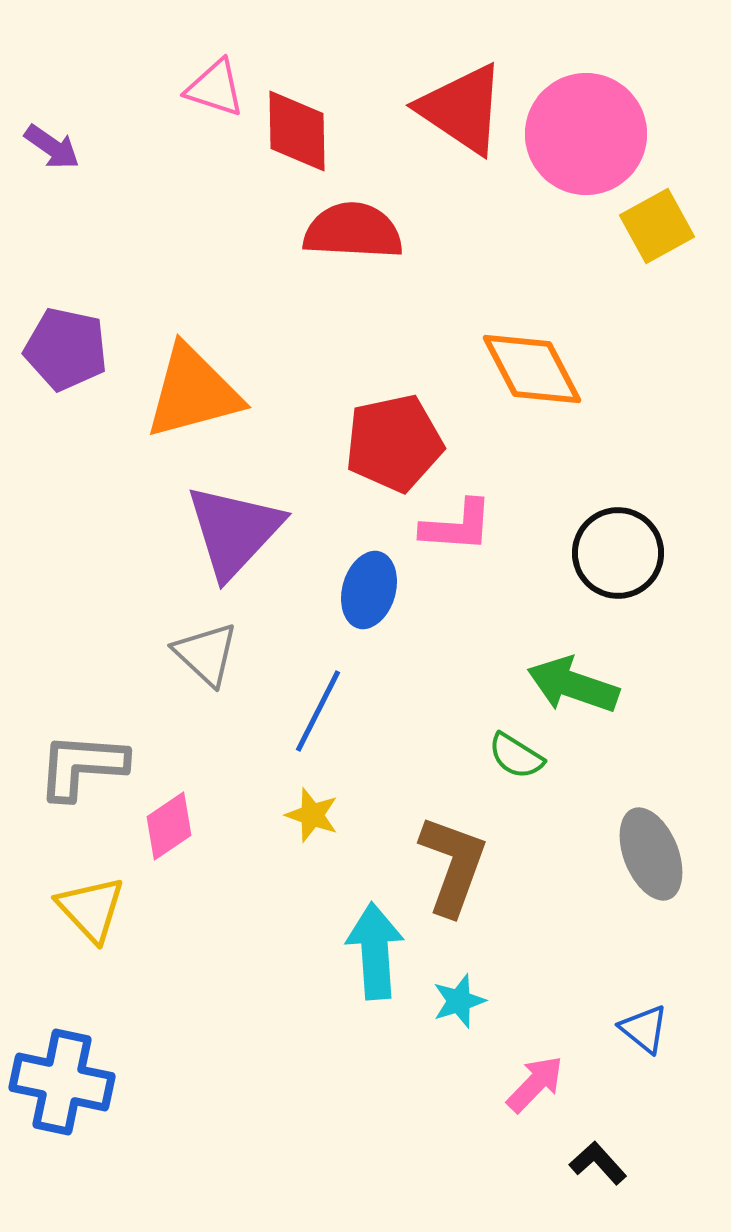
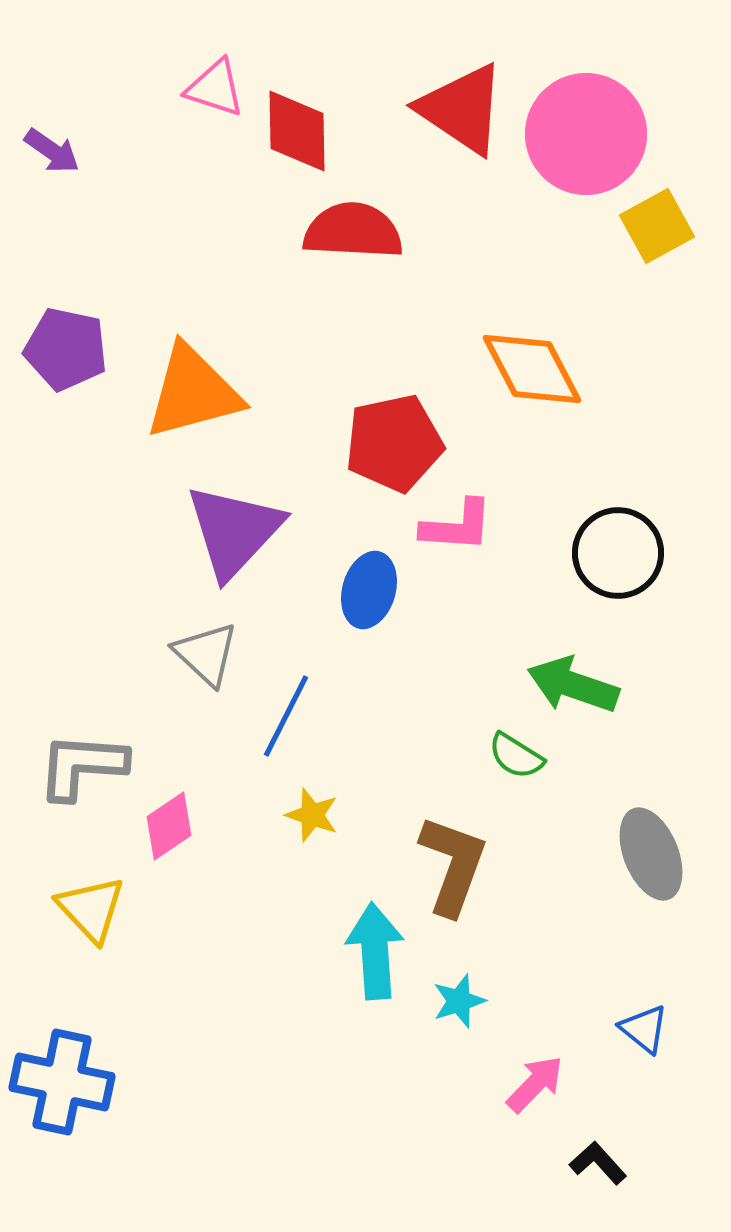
purple arrow: moved 4 px down
blue line: moved 32 px left, 5 px down
